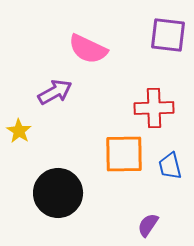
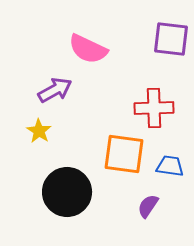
purple square: moved 3 px right, 4 px down
purple arrow: moved 2 px up
yellow star: moved 20 px right
orange square: rotated 9 degrees clockwise
blue trapezoid: rotated 112 degrees clockwise
black circle: moved 9 px right, 1 px up
purple semicircle: moved 19 px up
